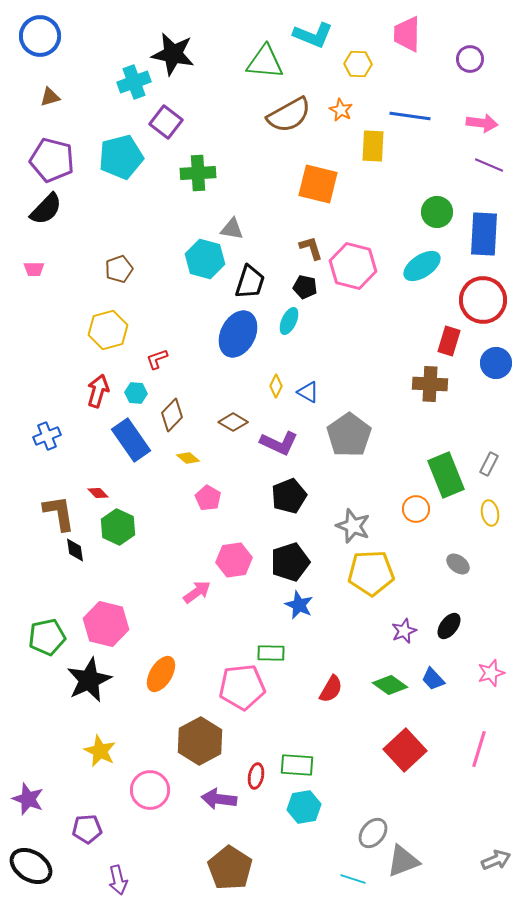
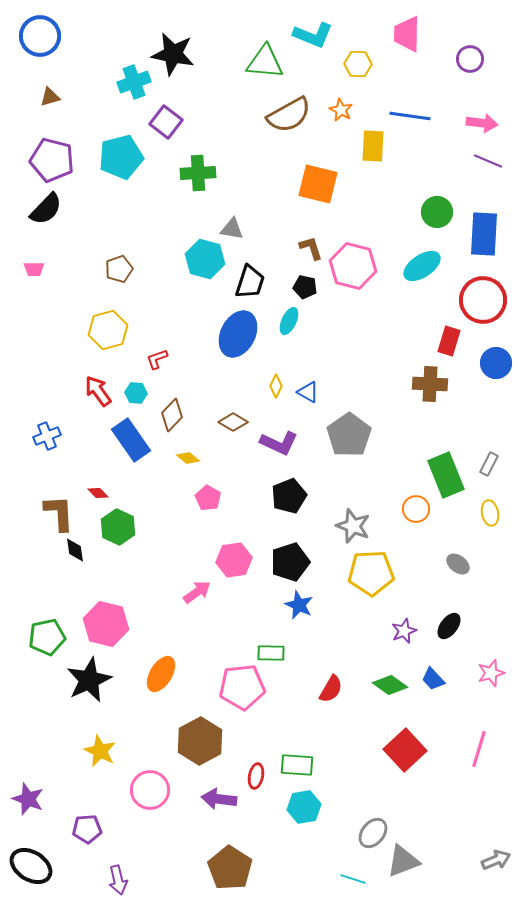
purple line at (489, 165): moved 1 px left, 4 px up
red arrow at (98, 391): rotated 52 degrees counterclockwise
brown L-shape at (59, 513): rotated 6 degrees clockwise
